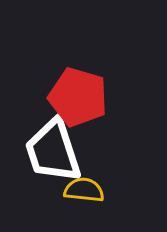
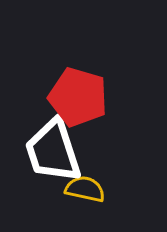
yellow semicircle: moved 1 px right, 1 px up; rotated 6 degrees clockwise
